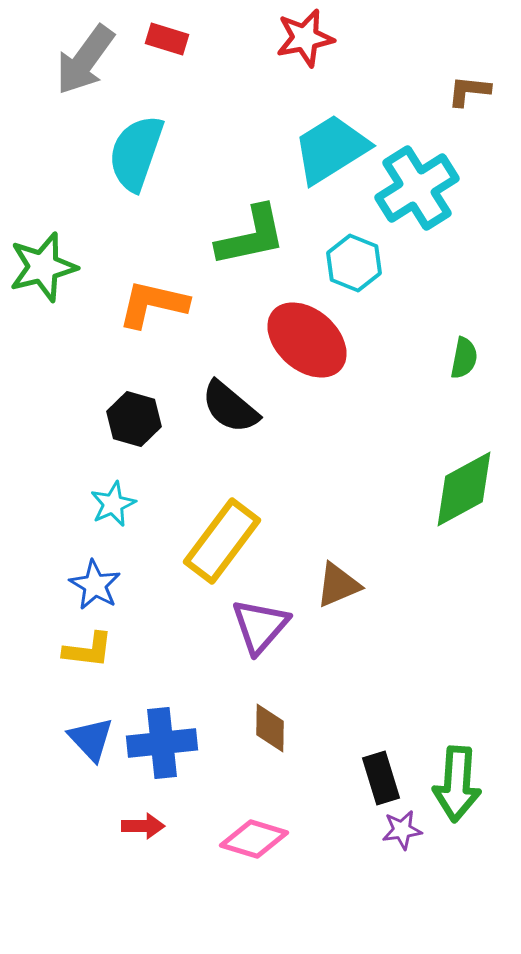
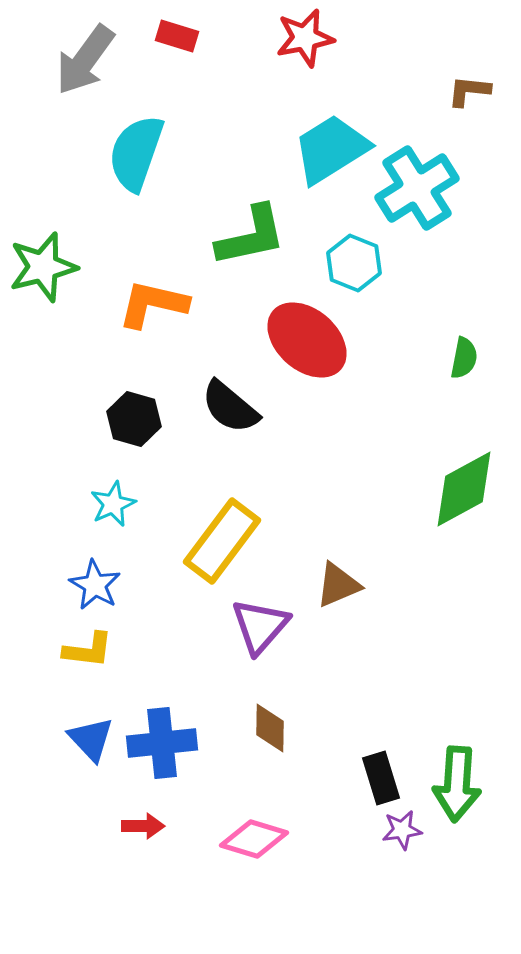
red rectangle: moved 10 px right, 3 px up
